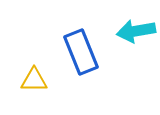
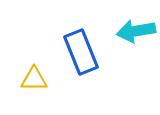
yellow triangle: moved 1 px up
